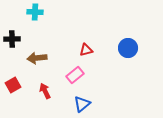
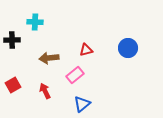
cyan cross: moved 10 px down
black cross: moved 1 px down
brown arrow: moved 12 px right
